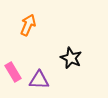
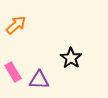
orange arrow: moved 12 px left; rotated 25 degrees clockwise
black star: rotated 10 degrees clockwise
